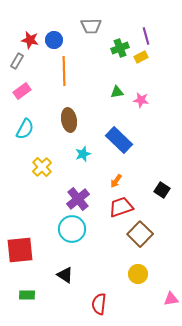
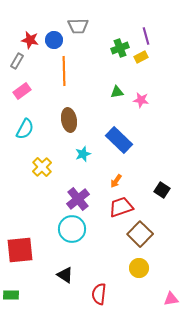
gray trapezoid: moved 13 px left
yellow circle: moved 1 px right, 6 px up
green rectangle: moved 16 px left
red semicircle: moved 10 px up
